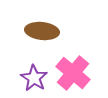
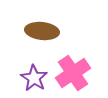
pink cross: rotated 16 degrees clockwise
